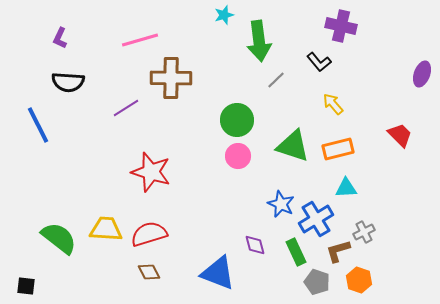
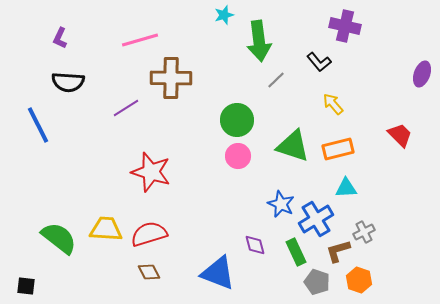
purple cross: moved 4 px right
